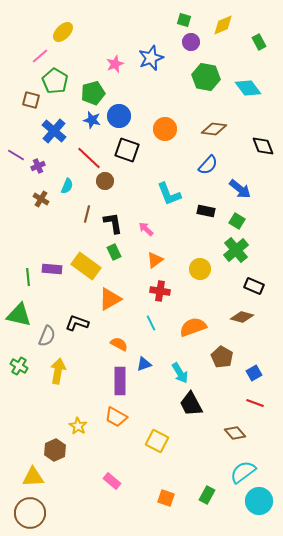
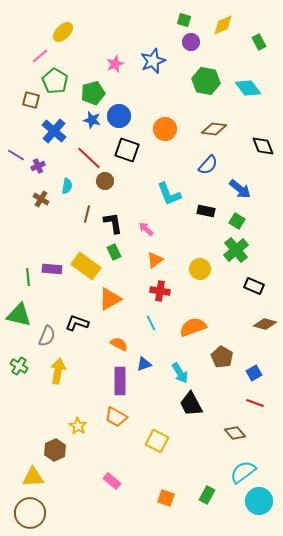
blue star at (151, 58): moved 2 px right, 3 px down
green hexagon at (206, 77): moved 4 px down
cyan semicircle at (67, 186): rotated 14 degrees counterclockwise
brown diamond at (242, 317): moved 23 px right, 7 px down
